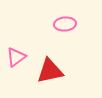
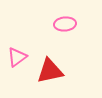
pink triangle: moved 1 px right
